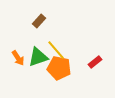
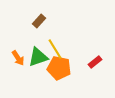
yellow line: moved 1 px left, 1 px up; rotated 10 degrees clockwise
